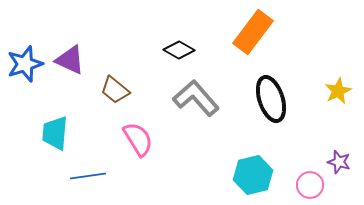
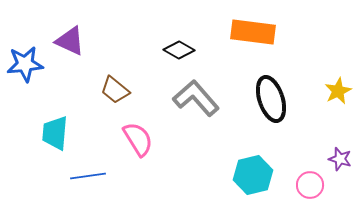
orange rectangle: rotated 60 degrees clockwise
purple triangle: moved 19 px up
blue star: rotated 12 degrees clockwise
purple star: moved 1 px right, 3 px up
